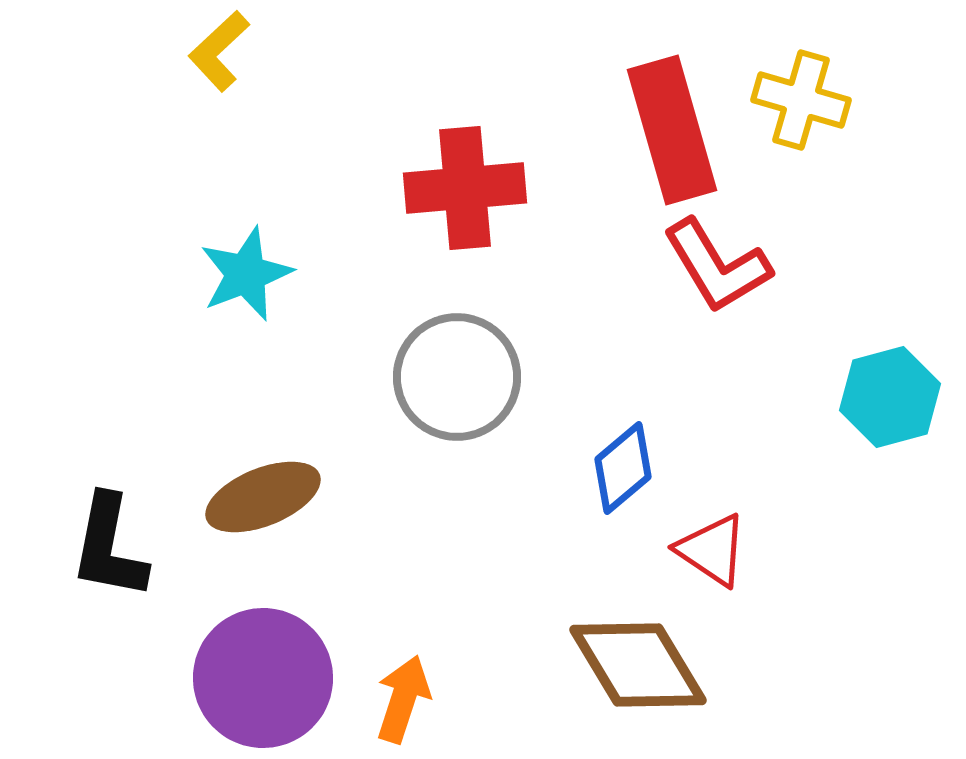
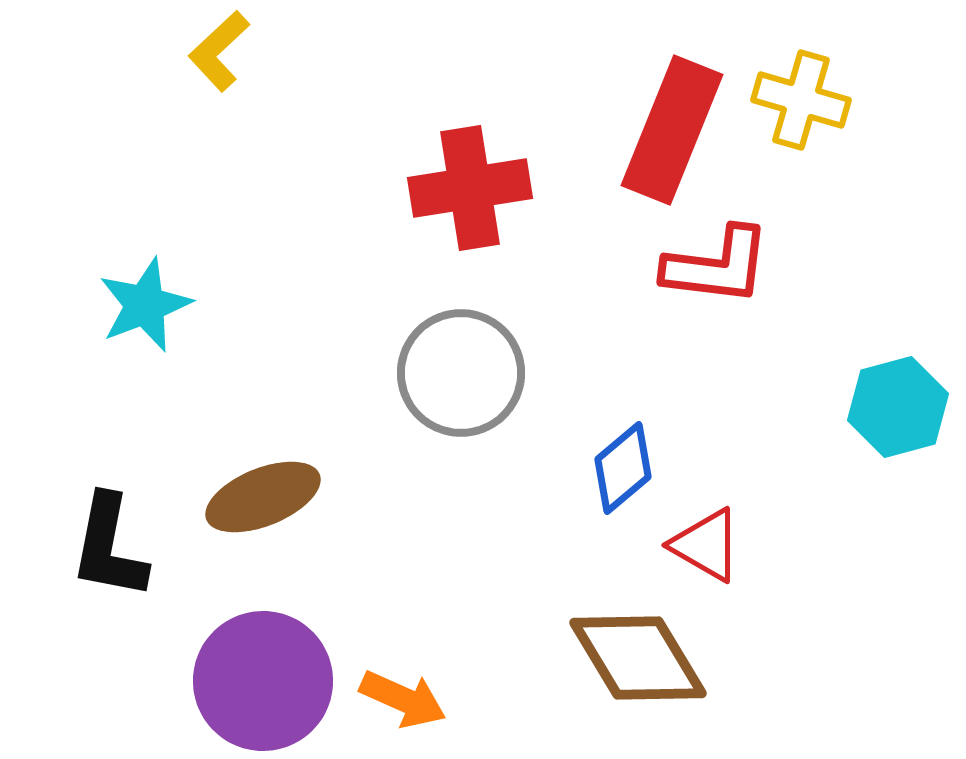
red rectangle: rotated 38 degrees clockwise
red cross: moved 5 px right; rotated 4 degrees counterclockwise
red L-shape: rotated 52 degrees counterclockwise
cyan star: moved 101 px left, 31 px down
gray circle: moved 4 px right, 4 px up
cyan hexagon: moved 8 px right, 10 px down
red triangle: moved 6 px left, 5 px up; rotated 4 degrees counterclockwise
brown diamond: moved 7 px up
purple circle: moved 3 px down
orange arrow: rotated 96 degrees clockwise
